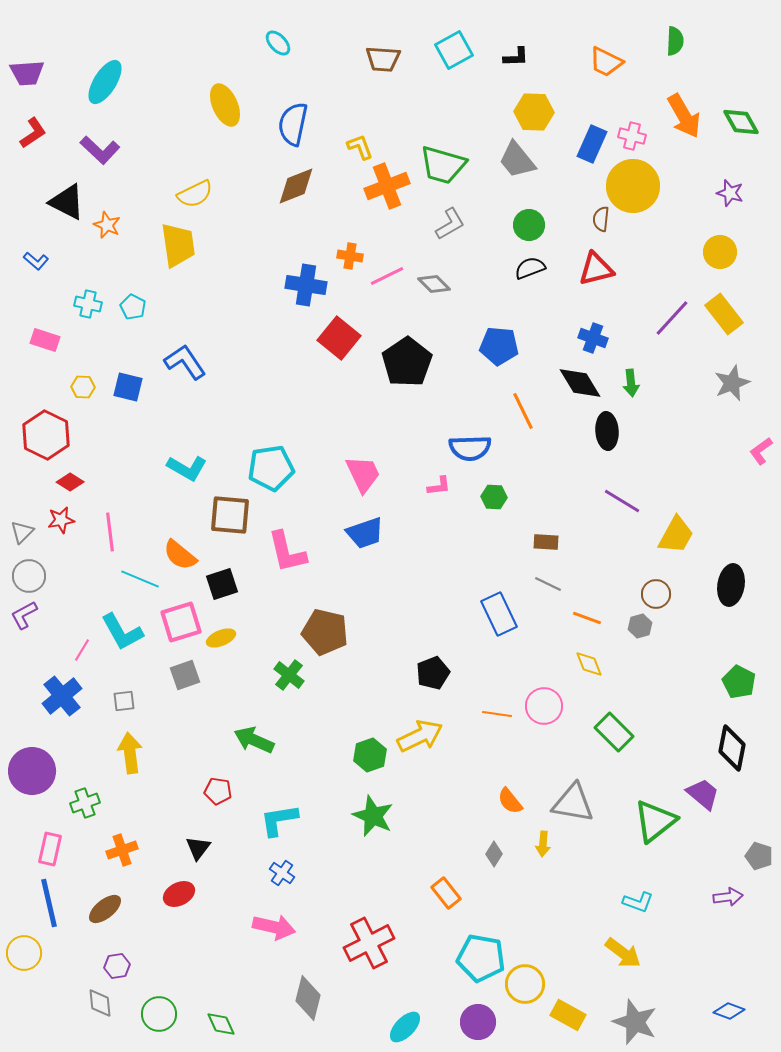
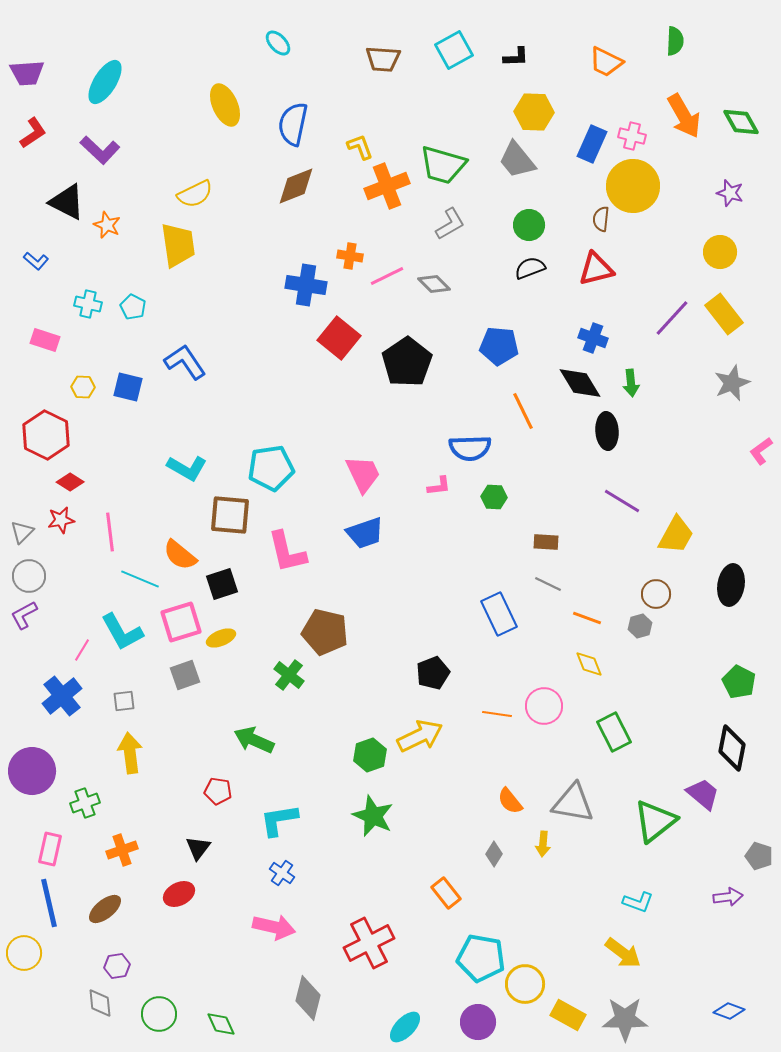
green rectangle at (614, 732): rotated 18 degrees clockwise
gray star at (635, 1022): moved 10 px left, 3 px up; rotated 21 degrees counterclockwise
